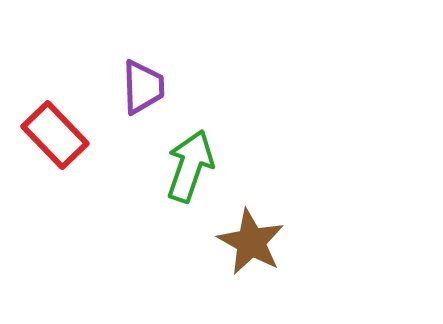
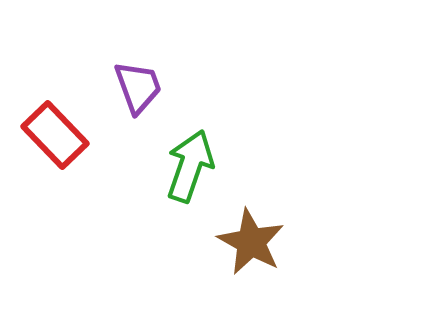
purple trapezoid: moved 5 px left; rotated 18 degrees counterclockwise
